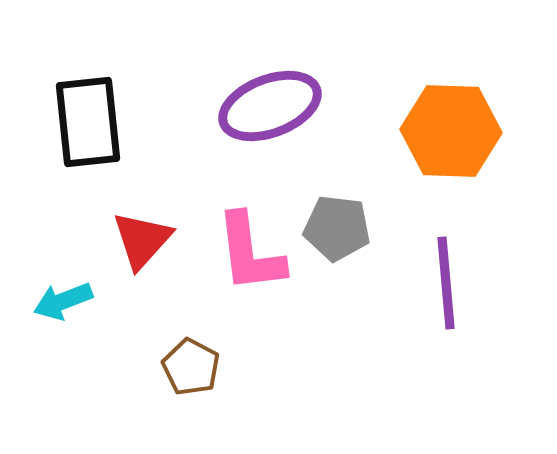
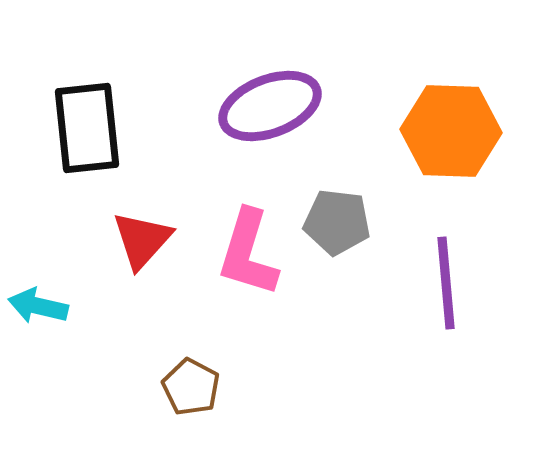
black rectangle: moved 1 px left, 6 px down
gray pentagon: moved 6 px up
pink L-shape: moved 2 px left; rotated 24 degrees clockwise
cyan arrow: moved 25 px left, 5 px down; rotated 34 degrees clockwise
brown pentagon: moved 20 px down
